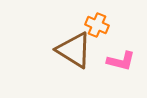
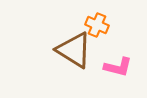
pink L-shape: moved 3 px left, 6 px down
